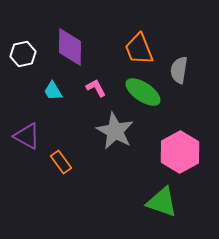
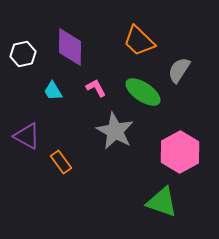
orange trapezoid: moved 8 px up; rotated 24 degrees counterclockwise
gray semicircle: rotated 24 degrees clockwise
